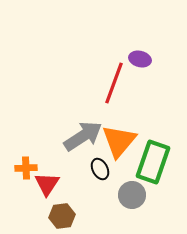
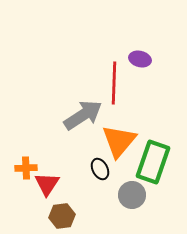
red line: rotated 18 degrees counterclockwise
gray arrow: moved 21 px up
